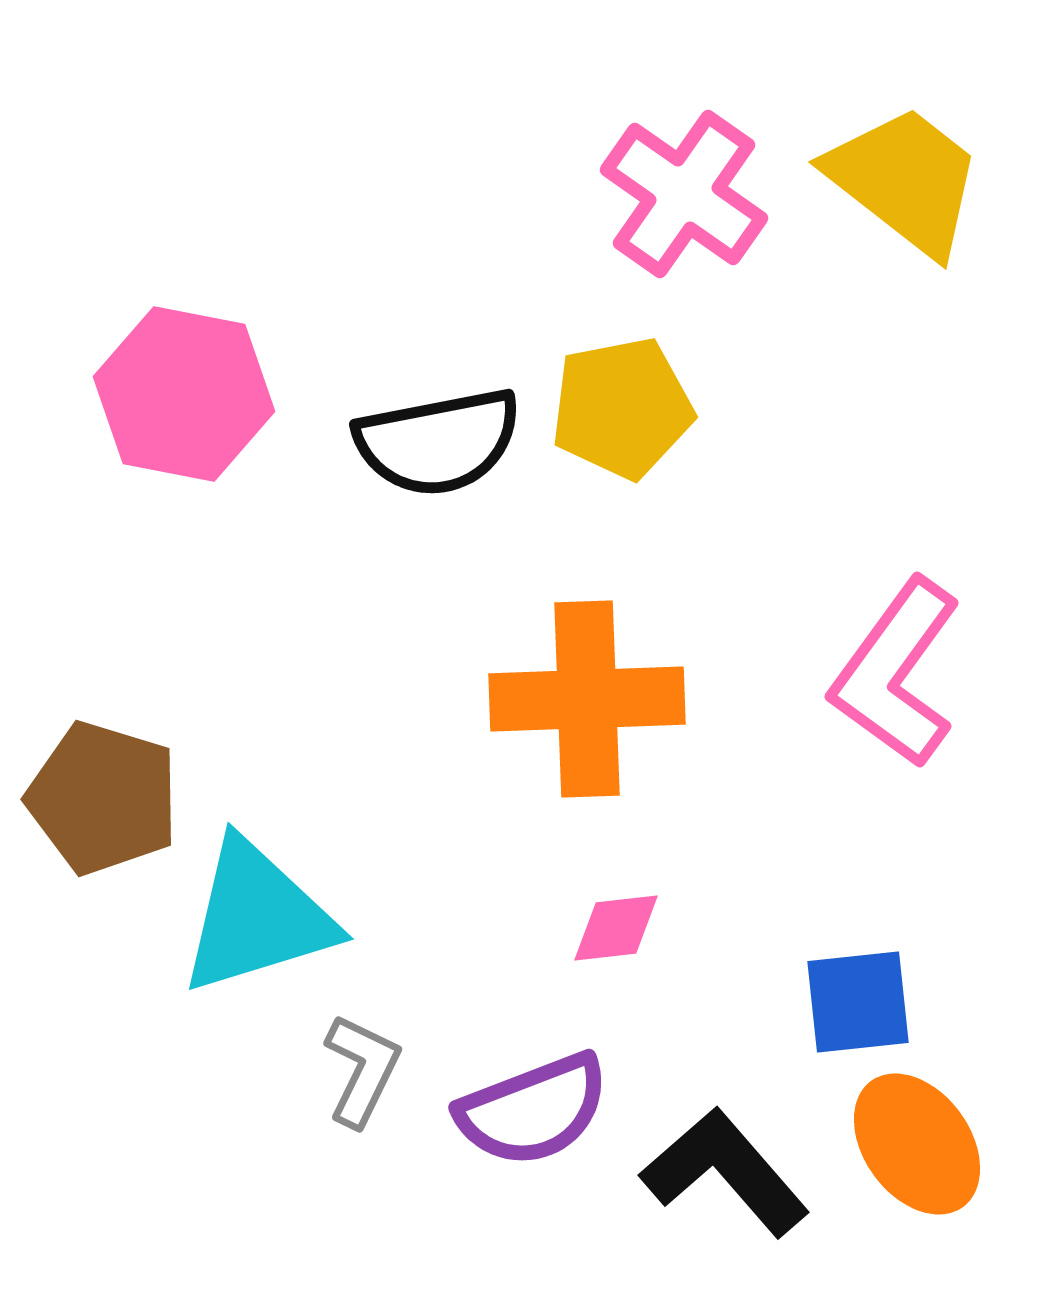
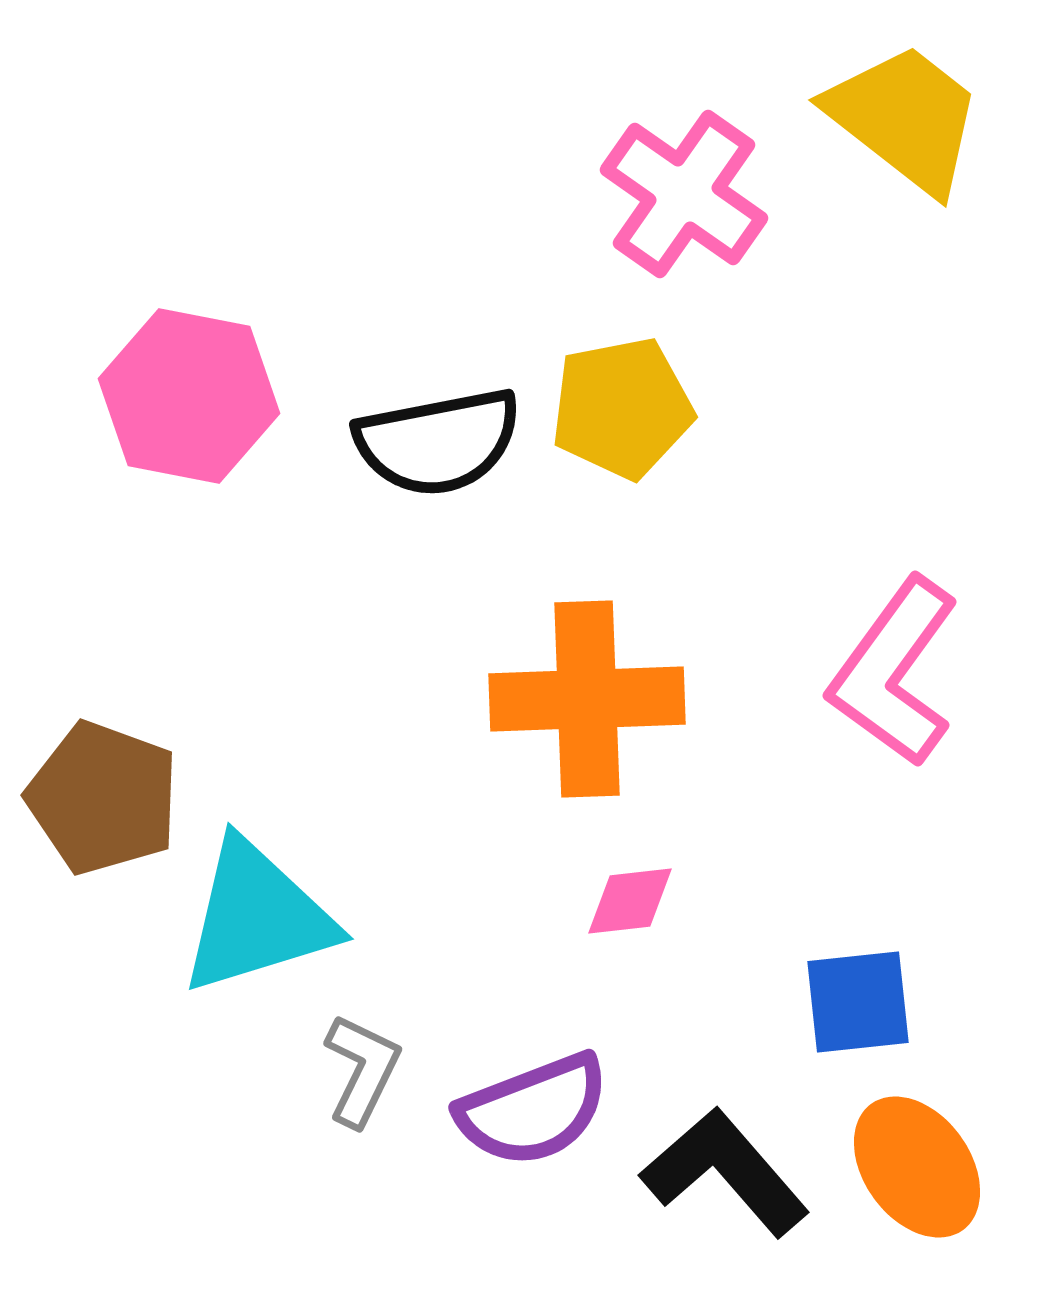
yellow trapezoid: moved 62 px up
pink hexagon: moved 5 px right, 2 px down
pink L-shape: moved 2 px left, 1 px up
brown pentagon: rotated 3 degrees clockwise
pink diamond: moved 14 px right, 27 px up
orange ellipse: moved 23 px down
